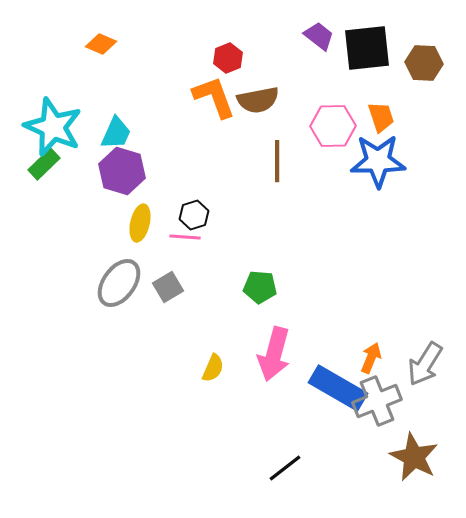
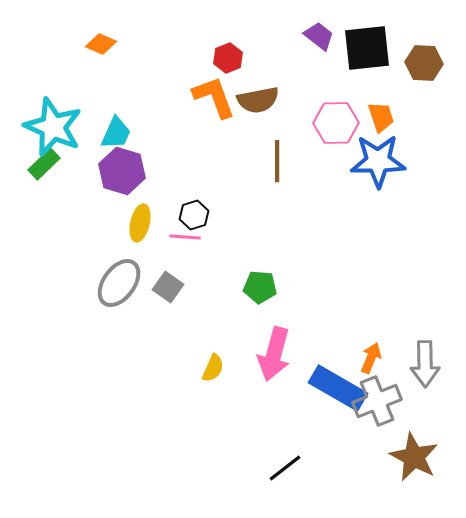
pink hexagon: moved 3 px right, 3 px up
gray square: rotated 24 degrees counterclockwise
gray arrow: rotated 33 degrees counterclockwise
